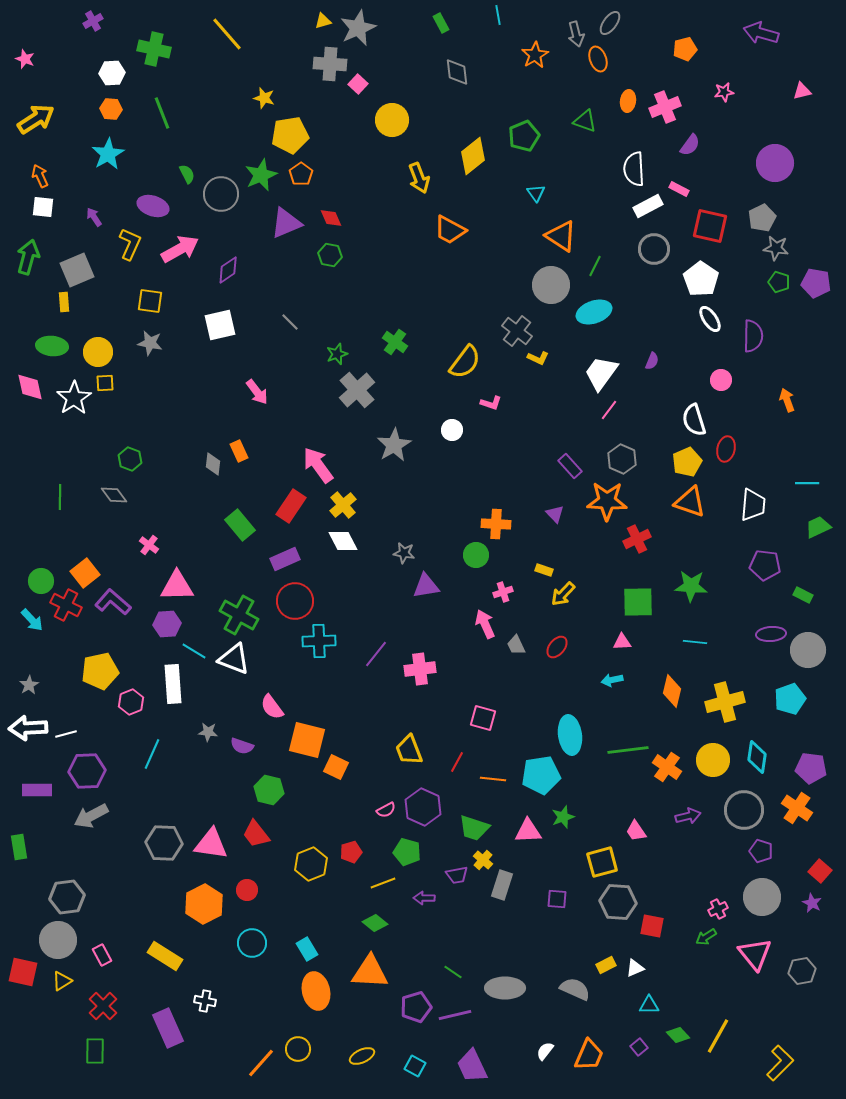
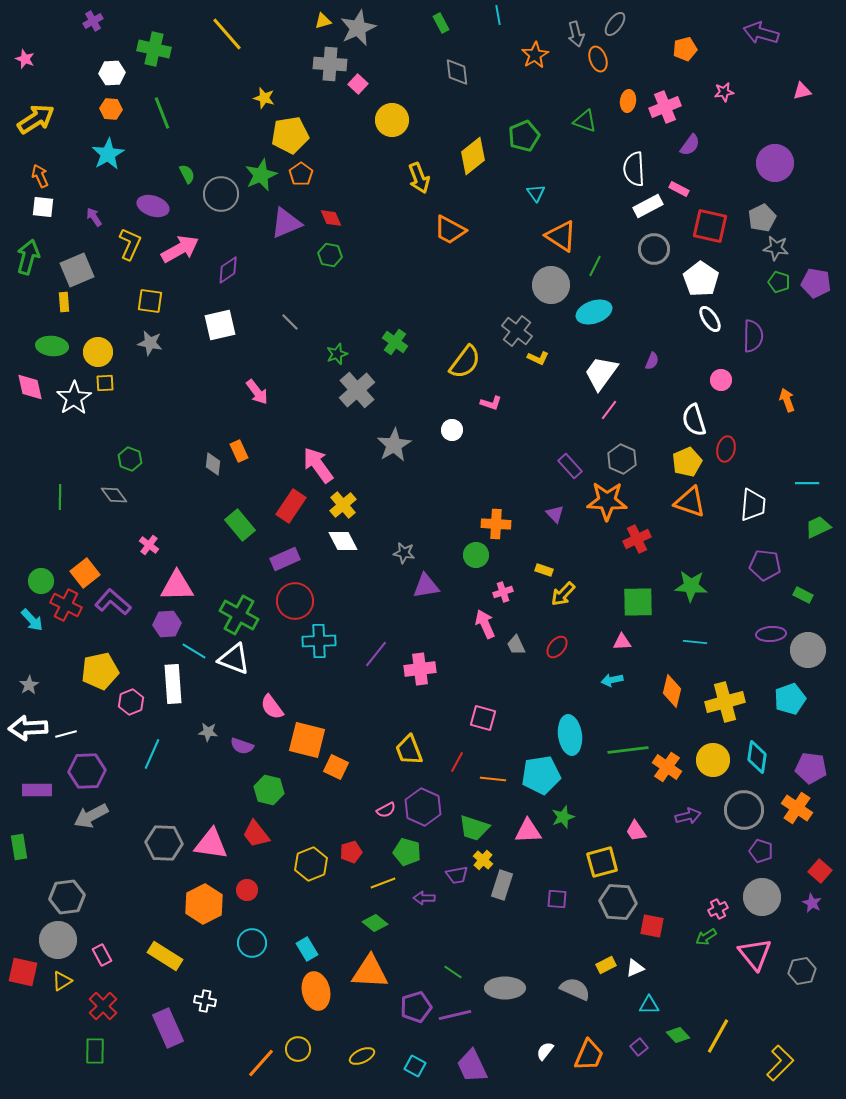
gray ellipse at (610, 23): moved 5 px right, 1 px down
